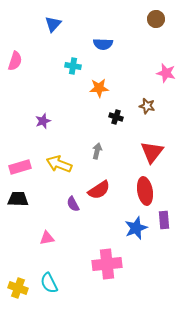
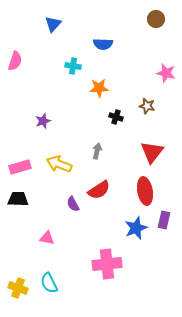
purple rectangle: rotated 18 degrees clockwise
pink triangle: rotated 21 degrees clockwise
